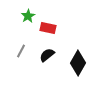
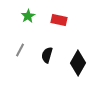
red rectangle: moved 11 px right, 8 px up
gray line: moved 1 px left, 1 px up
black semicircle: rotated 35 degrees counterclockwise
